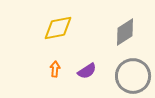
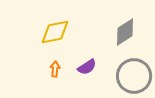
yellow diamond: moved 3 px left, 4 px down
purple semicircle: moved 4 px up
gray circle: moved 1 px right
